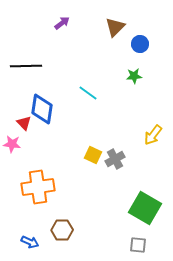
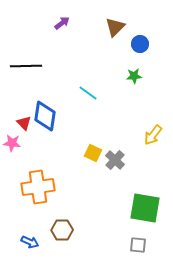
blue diamond: moved 3 px right, 7 px down
pink star: moved 1 px up
yellow square: moved 2 px up
gray cross: moved 1 px down; rotated 18 degrees counterclockwise
green square: rotated 20 degrees counterclockwise
